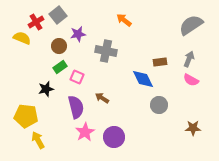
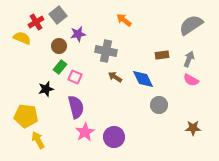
brown rectangle: moved 2 px right, 7 px up
green rectangle: rotated 16 degrees counterclockwise
pink square: moved 2 px left
brown arrow: moved 13 px right, 21 px up
